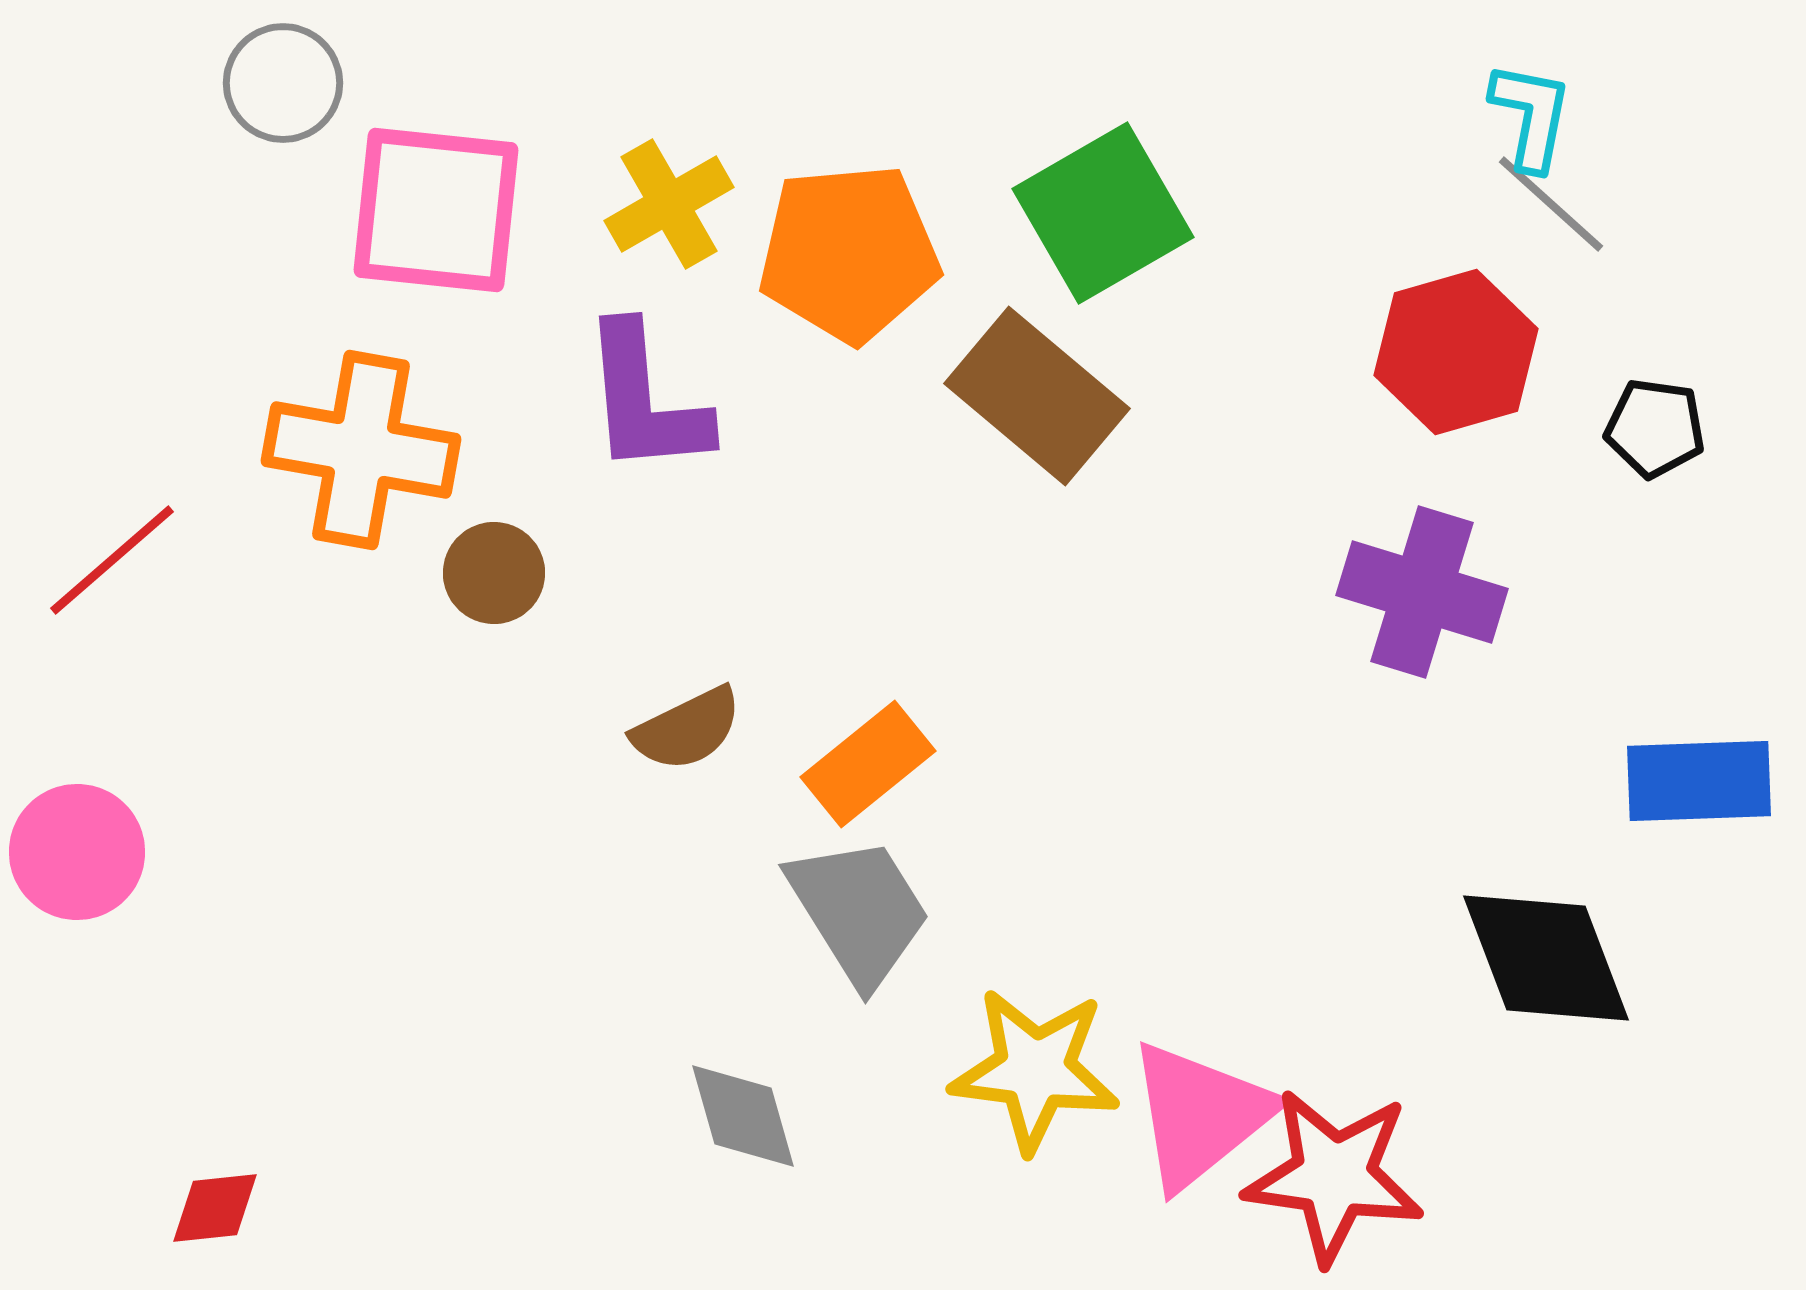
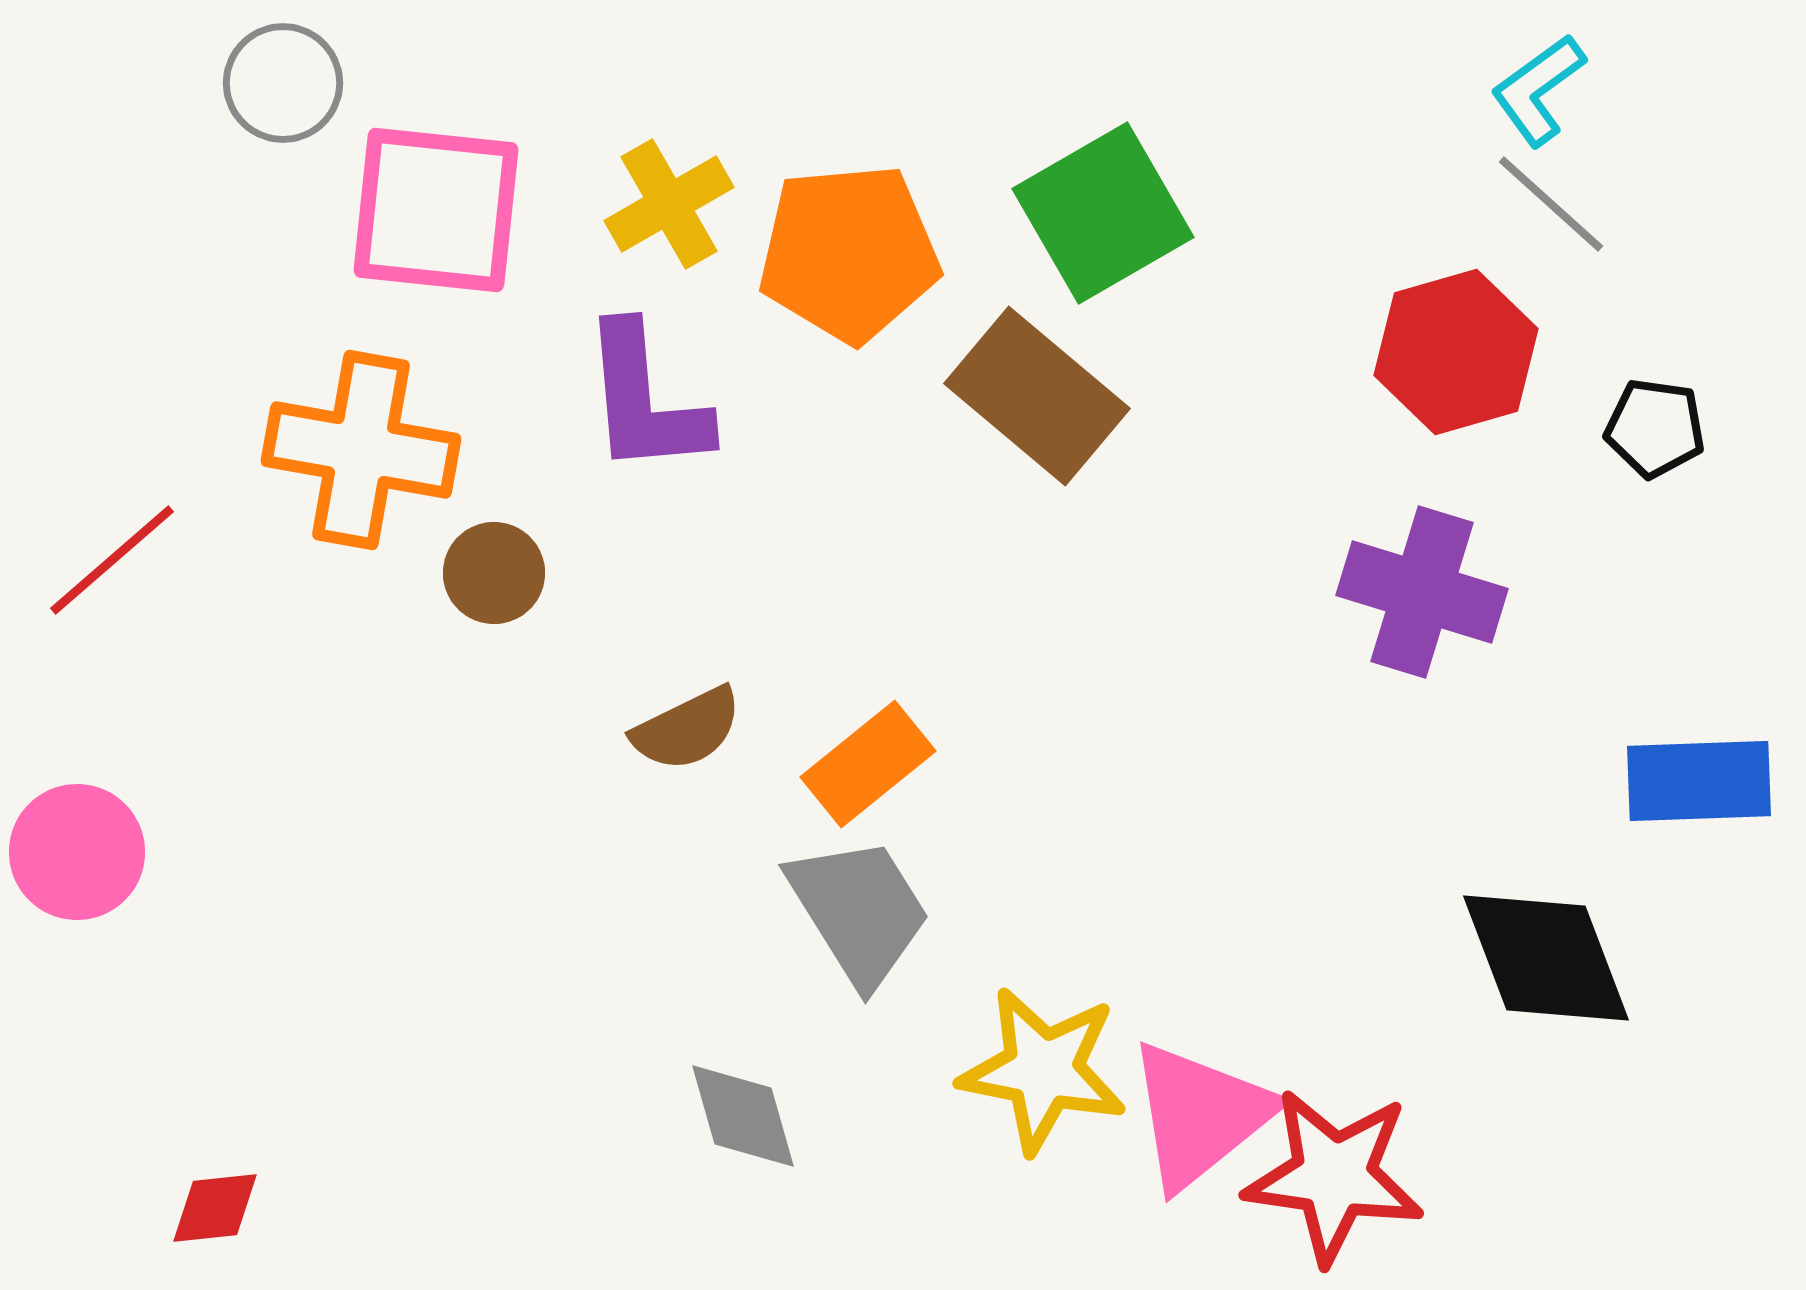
cyan L-shape: moved 7 px right, 26 px up; rotated 137 degrees counterclockwise
yellow star: moved 8 px right; rotated 4 degrees clockwise
